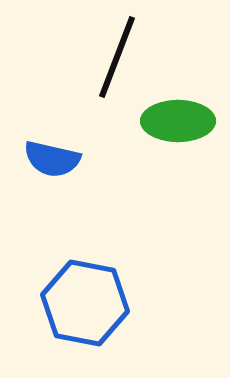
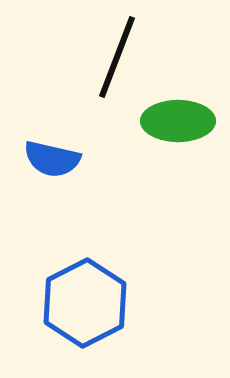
blue hexagon: rotated 22 degrees clockwise
